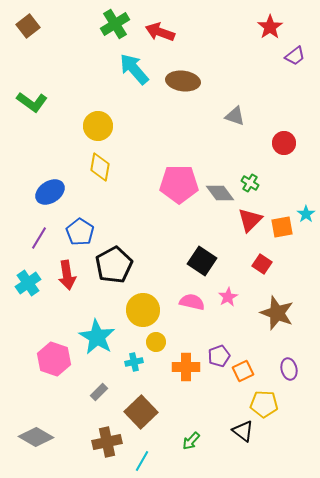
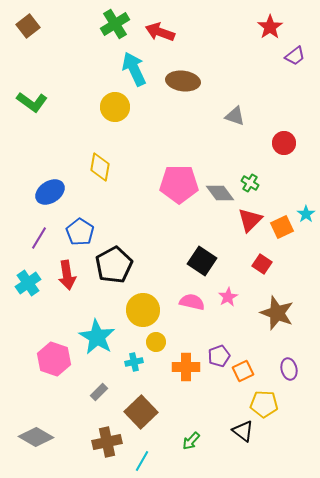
cyan arrow at (134, 69): rotated 16 degrees clockwise
yellow circle at (98, 126): moved 17 px right, 19 px up
orange square at (282, 227): rotated 15 degrees counterclockwise
